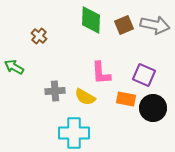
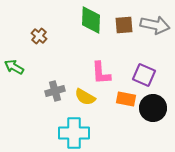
brown square: rotated 18 degrees clockwise
gray cross: rotated 12 degrees counterclockwise
